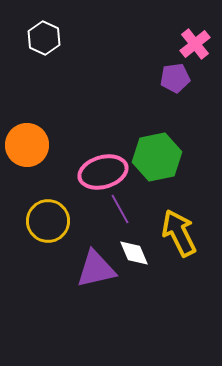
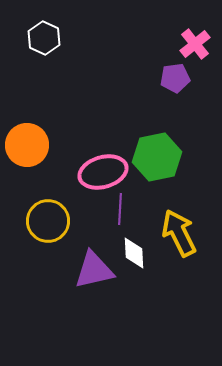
purple line: rotated 32 degrees clockwise
white diamond: rotated 20 degrees clockwise
purple triangle: moved 2 px left, 1 px down
